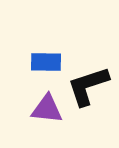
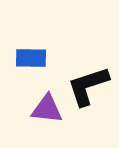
blue rectangle: moved 15 px left, 4 px up
